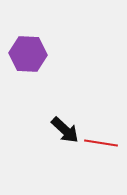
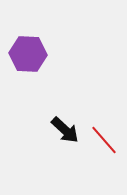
red line: moved 3 px right, 3 px up; rotated 40 degrees clockwise
